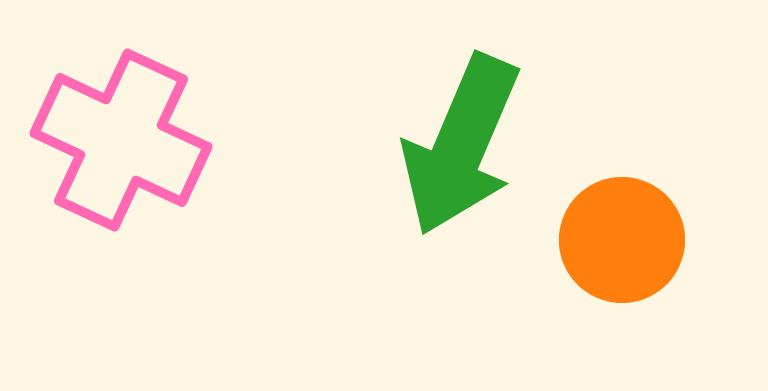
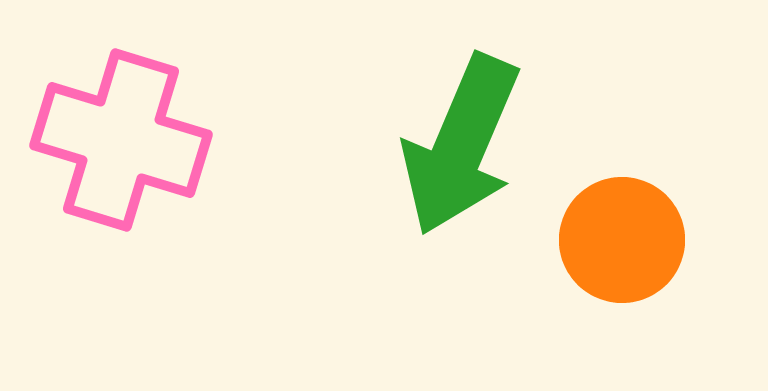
pink cross: rotated 8 degrees counterclockwise
